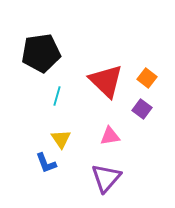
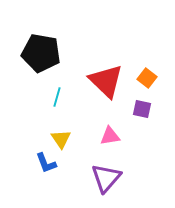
black pentagon: rotated 18 degrees clockwise
cyan line: moved 1 px down
purple square: rotated 24 degrees counterclockwise
